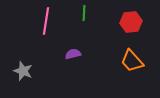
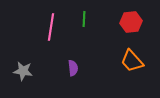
green line: moved 6 px down
pink line: moved 5 px right, 6 px down
purple semicircle: moved 14 px down; rotated 98 degrees clockwise
gray star: rotated 12 degrees counterclockwise
